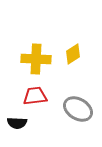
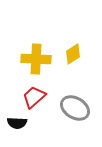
red trapezoid: moved 1 px left, 1 px down; rotated 35 degrees counterclockwise
gray ellipse: moved 3 px left, 1 px up
